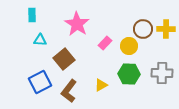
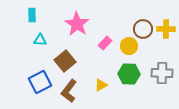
brown square: moved 1 px right, 2 px down
